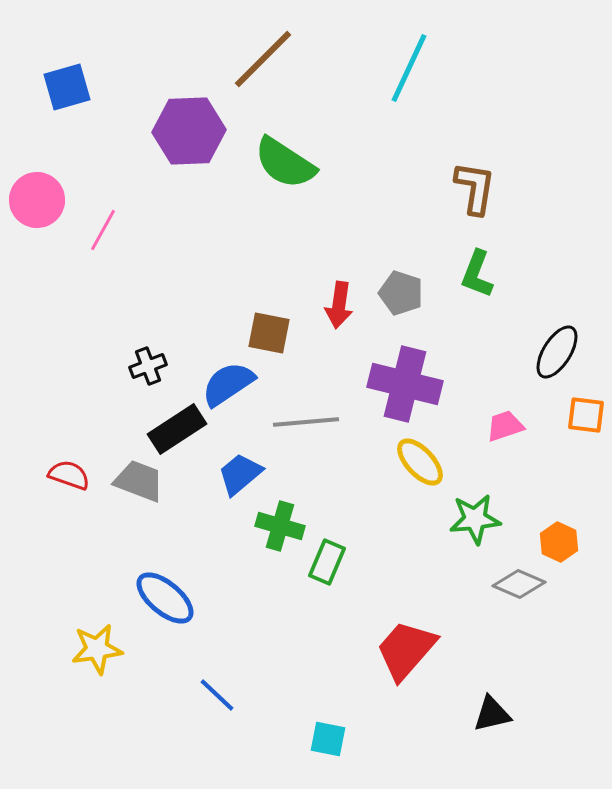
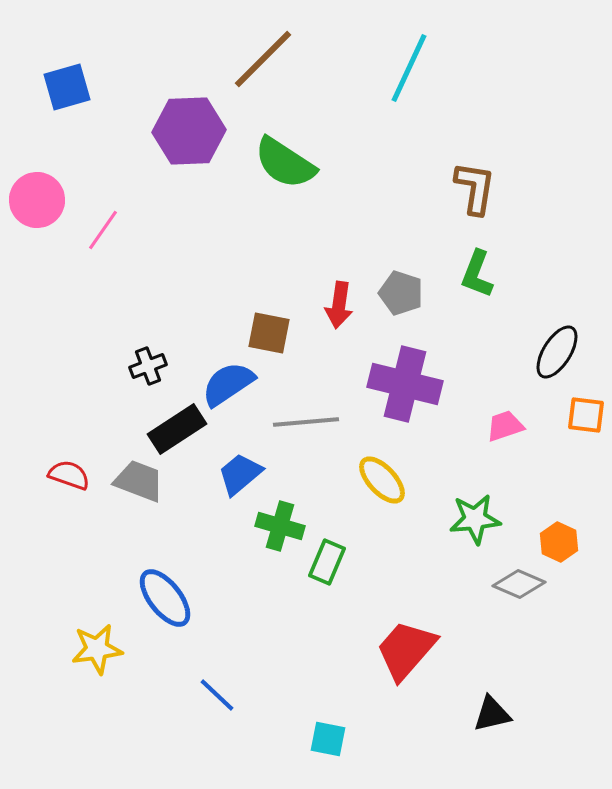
pink line: rotated 6 degrees clockwise
yellow ellipse: moved 38 px left, 18 px down
blue ellipse: rotated 12 degrees clockwise
